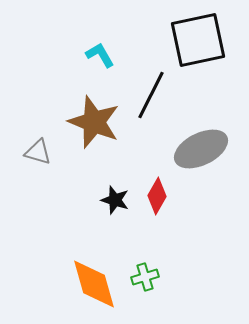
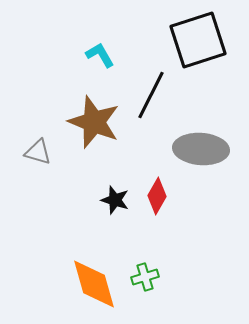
black square: rotated 6 degrees counterclockwise
gray ellipse: rotated 30 degrees clockwise
